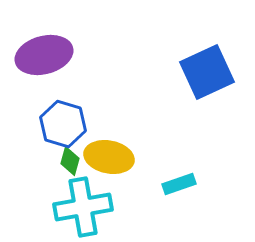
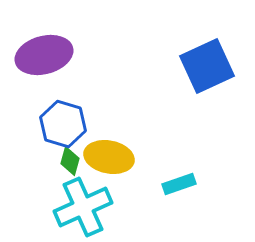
blue square: moved 6 px up
cyan cross: rotated 14 degrees counterclockwise
